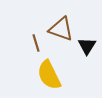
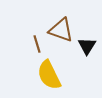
brown triangle: moved 1 px down
brown line: moved 1 px right, 1 px down
